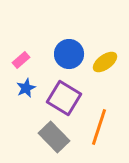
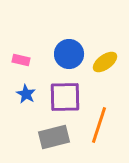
pink rectangle: rotated 54 degrees clockwise
blue star: moved 6 px down; rotated 18 degrees counterclockwise
purple square: moved 1 px right, 1 px up; rotated 32 degrees counterclockwise
orange line: moved 2 px up
gray rectangle: rotated 60 degrees counterclockwise
